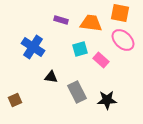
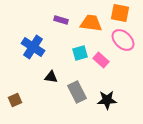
cyan square: moved 4 px down
